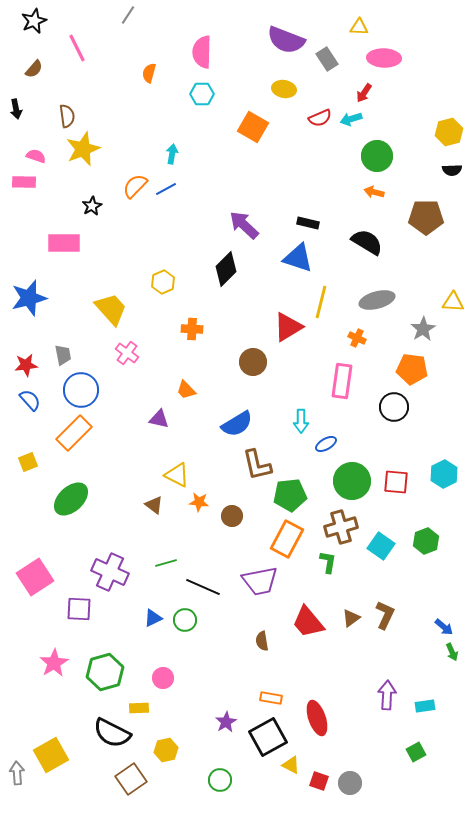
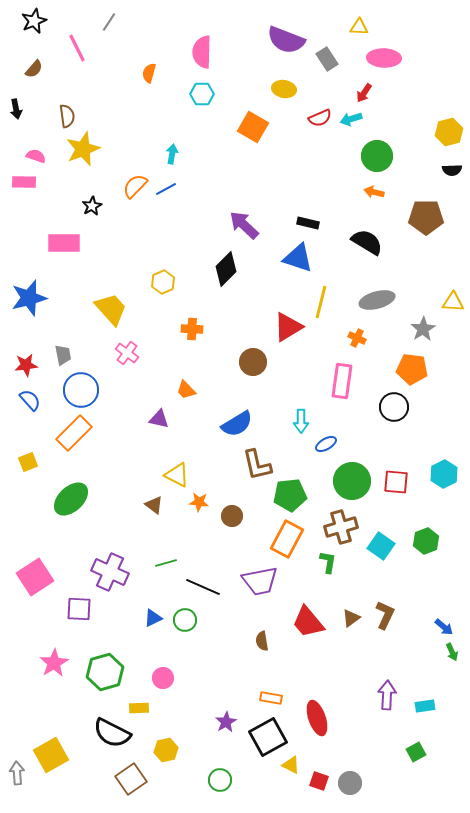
gray line at (128, 15): moved 19 px left, 7 px down
